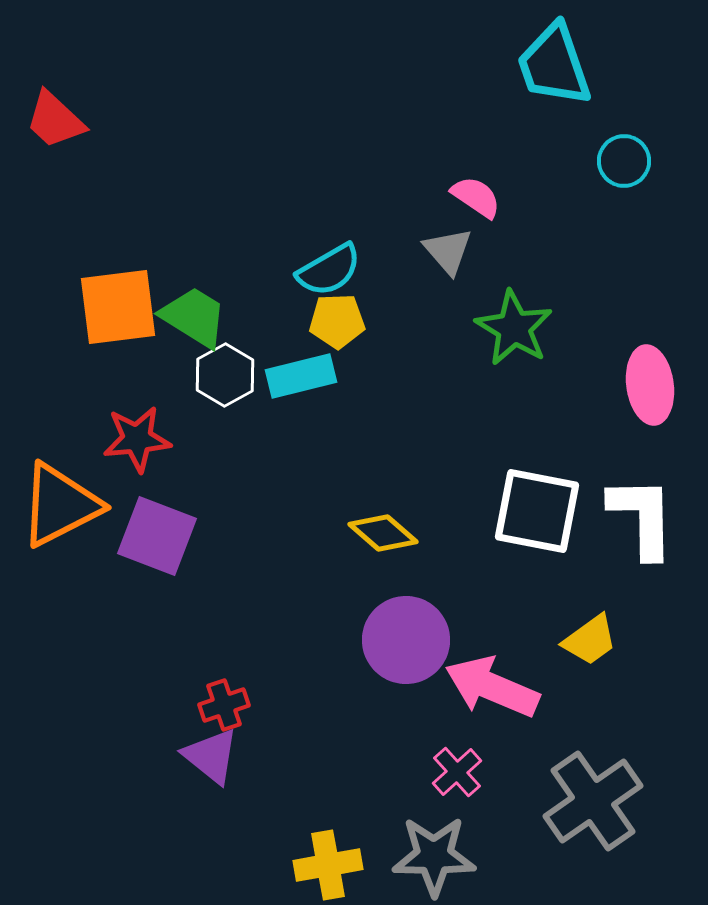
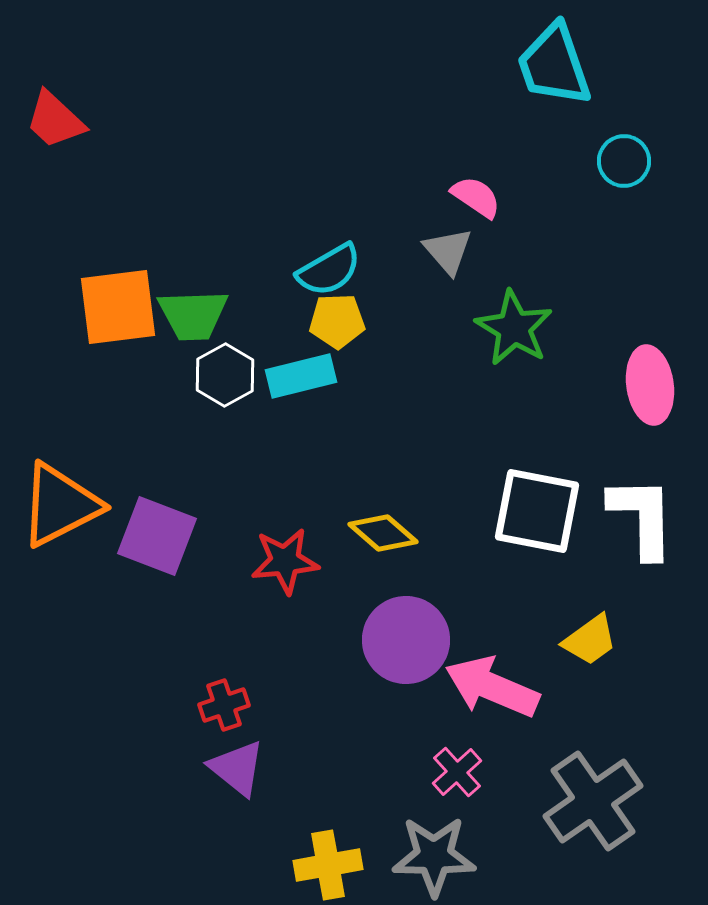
green trapezoid: moved 1 px left, 2 px up; rotated 146 degrees clockwise
red star: moved 148 px right, 122 px down
purple triangle: moved 26 px right, 12 px down
